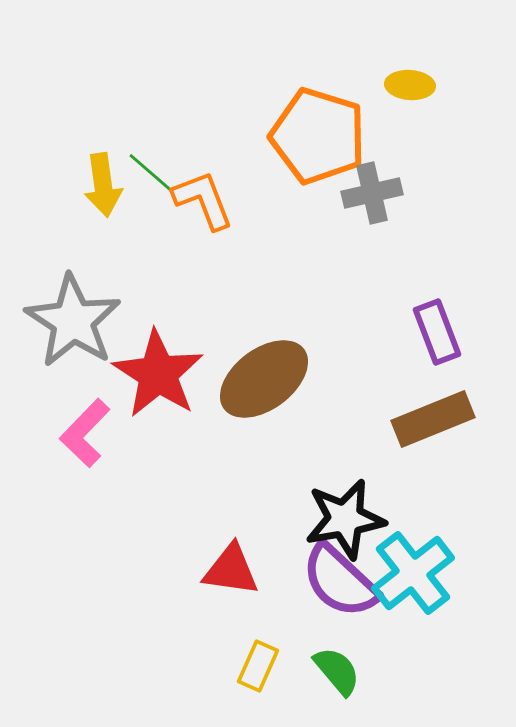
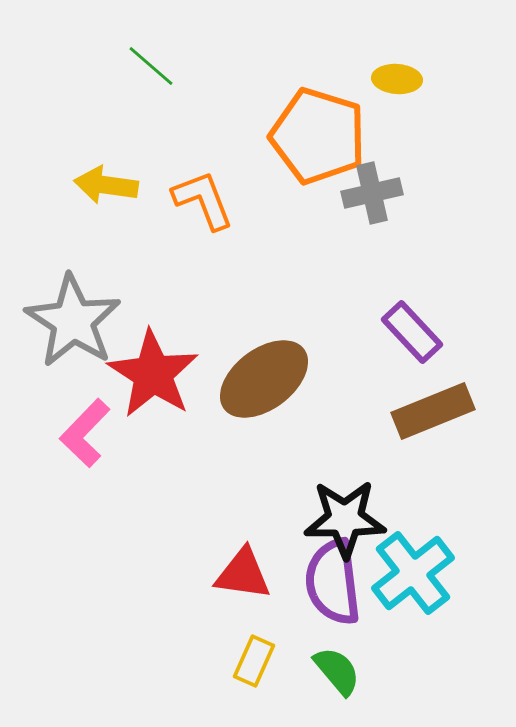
yellow ellipse: moved 13 px left, 6 px up
green line: moved 107 px up
yellow arrow: moved 3 px right; rotated 106 degrees clockwise
purple rectangle: moved 25 px left; rotated 22 degrees counterclockwise
red star: moved 5 px left
brown rectangle: moved 8 px up
black star: rotated 10 degrees clockwise
red triangle: moved 12 px right, 4 px down
purple semicircle: moved 7 px left, 1 px down; rotated 40 degrees clockwise
yellow rectangle: moved 4 px left, 5 px up
